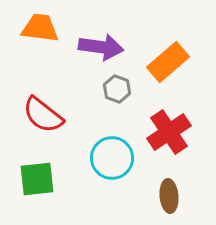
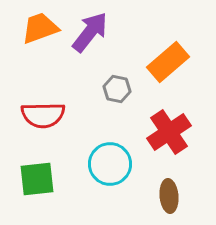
orange trapezoid: rotated 27 degrees counterclockwise
purple arrow: moved 11 px left, 15 px up; rotated 60 degrees counterclockwise
gray hexagon: rotated 8 degrees counterclockwise
red semicircle: rotated 39 degrees counterclockwise
cyan circle: moved 2 px left, 6 px down
